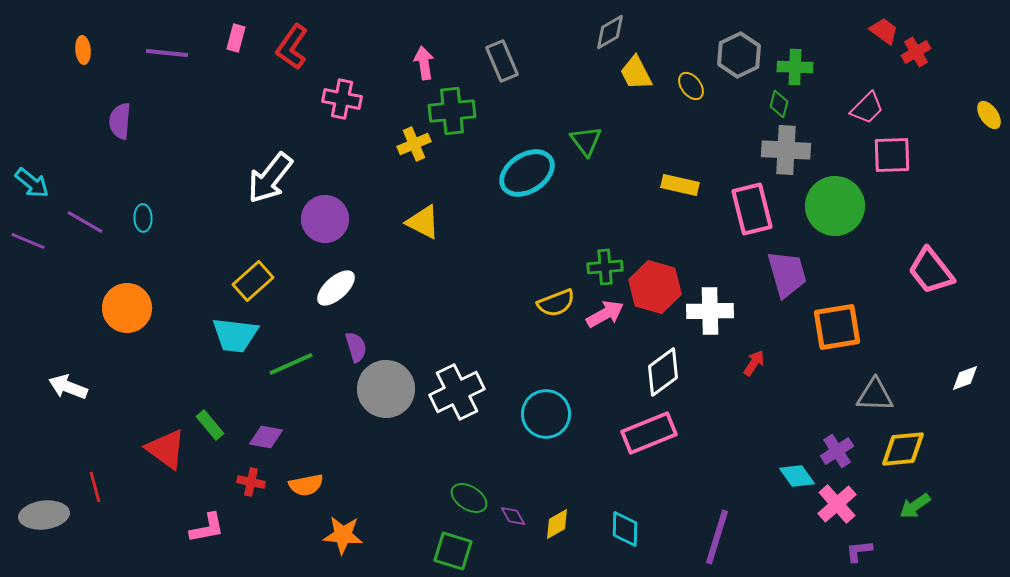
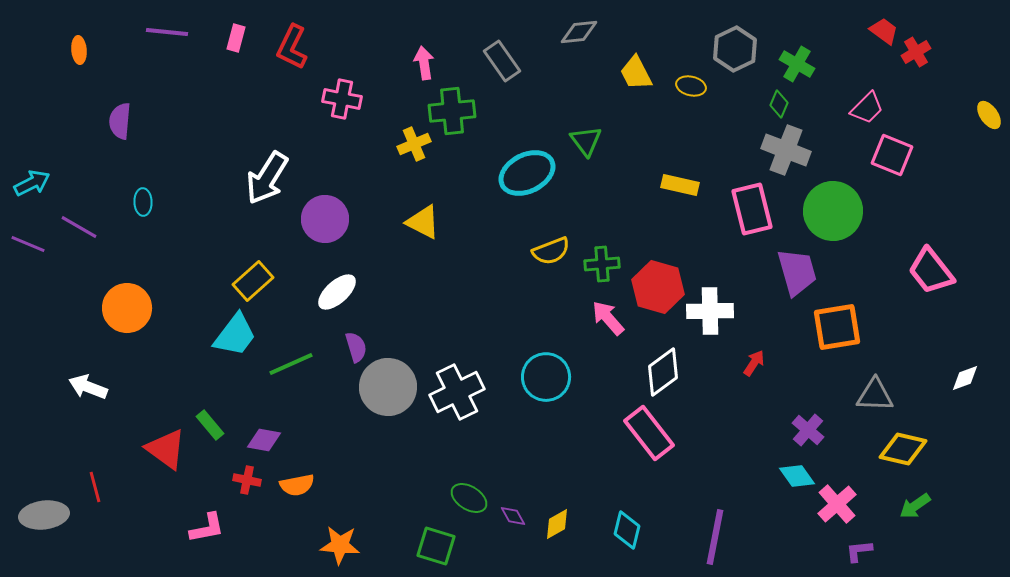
gray diamond at (610, 32): moved 31 px left; rotated 24 degrees clockwise
red L-shape at (292, 47): rotated 9 degrees counterclockwise
orange ellipse at (83, 50): moved 4 px left
purple line at (167, 53): moved 21 px up
gray hexagon at (739, 55): moved 4 px left, 6 px up
gray rectangle at (502, 61): rotated 12 degrees counterclockwise
green cross at (795, 67): moved 2 px right, 3 px up; rotated 28 degrees clockwise
yellow ellipse at (691, 86): rotated 40 degrees counterclockwise
green diamond at (779, 104): rotated 8 degrees clockwise
gray cross at (786, 150): rotated 18 degrees clockwise
pink square at (892, 155): rotated 24 degrees clockwise
cyan ellipse at (527, 173): rotated 6 degrees clockwise
white arrow at (270, 178): moved 3 px left; rotated 6 degrees counterclockwise
cyan arrow at (32, 183): rotated 66 degrees counterclockwise
green circle at (835, 206): moved 2 px left, 5 px down
cyan ellipse at (143, 218): moved 16 px up
purple line at (85, 222): moved 6 px left, 5 px down
purple line at (28, 241): moved 3 px down
green cross at (605, 267): moved 3 px left, 3 px up
purple trapezoid at (787, 274): moved 10 px right, 2 px up
red hexagon at (655, 287): moved 3 px right
white ellipse at (336, 288): moved 1 px right, 4 px down
yellow semicircle at (556, 303): moved 5 px left, 52 px up
pink arrow at (605, 314): moved 3 px right, 4 px down; rotated 102 degrees counterclockwise
cyan trapezoid at (235, 335): rotated 60 degrees counterclockwise
white arrow at (68, 387): moved 20 px right
gray circle at (386, 389): moved 2 px right, 2 px up
cyan circle at (546, 414): moved 37 px up
pink rectangle at (649, 433): rotated 74 degrees clockwise
purple diamond at (266, 437): moved 2 px left, 3 px down
yellow diamond at (903, 449): rotated 18 degrees clockwise
purple cross at (837, 451): moved 29 px left, 21 px up; rotated 16 degrees counterclockwise
red cross at (251, 482): moved 4 px left, 2 px up
orange semicircle at (306, 485): moved 9 px left
cyan diamond at (625, 529): moved 2 px right, 1 px down; rotated 12 degrees clockwise
orange star at (343, 535): moved 3 px left, 10 px down
purple line at (717, 537): moved 2 px left; rotated 6 degrees counterclockwise
green square at (453, 551): moved 17 px left, 5 px up
